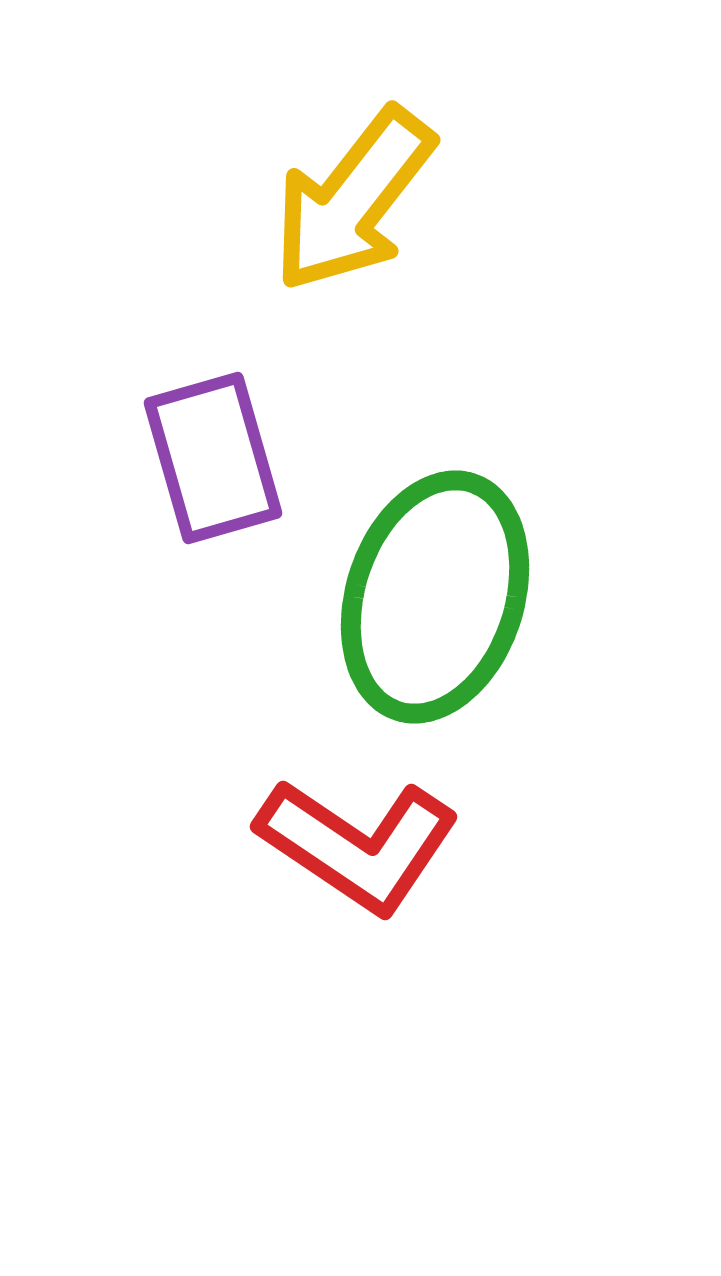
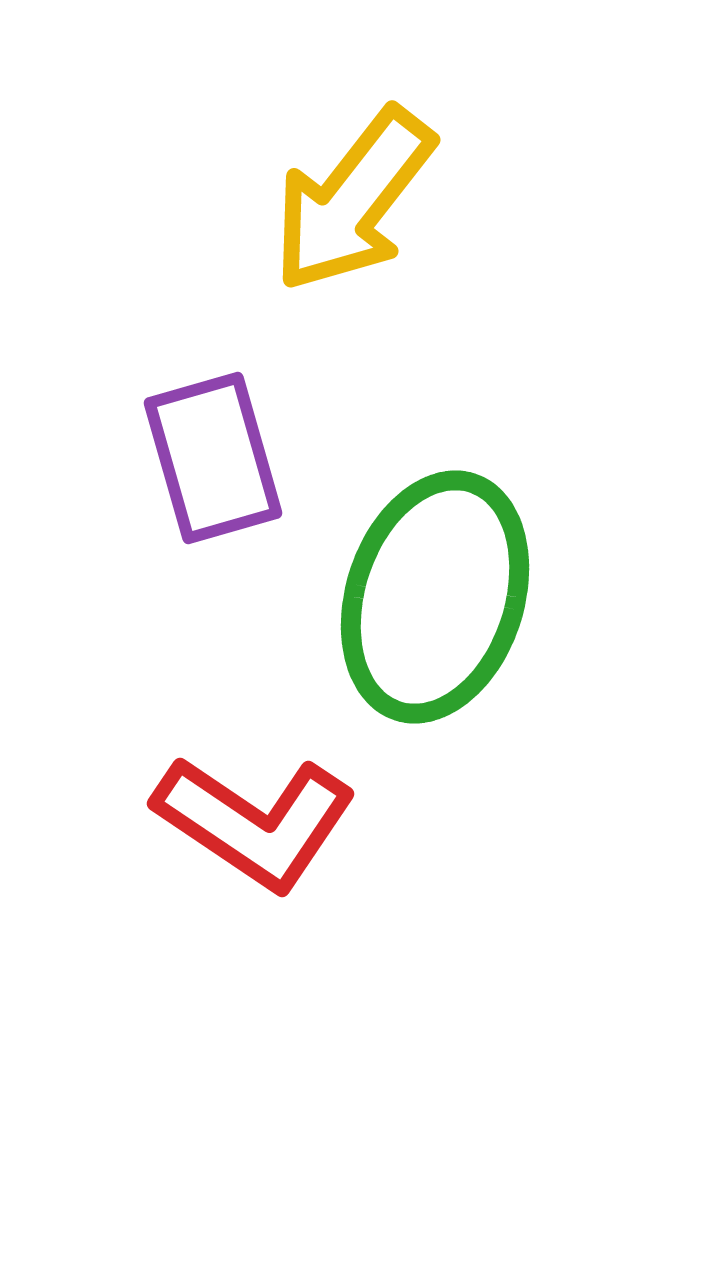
red L-shape: moved 103 px left, 23 px up
